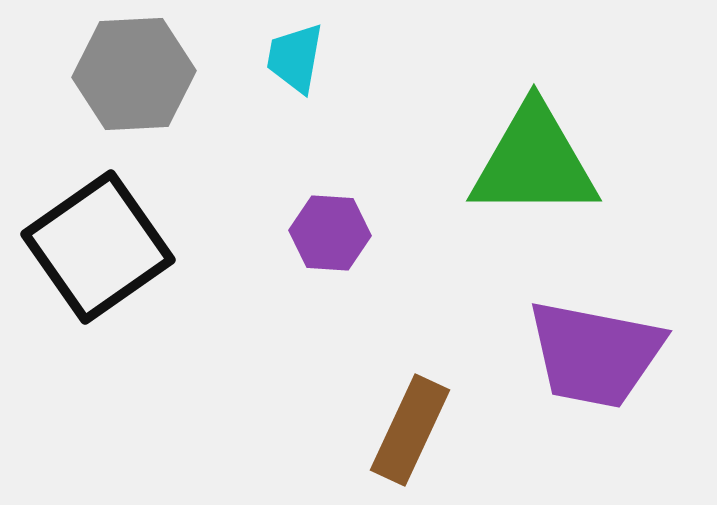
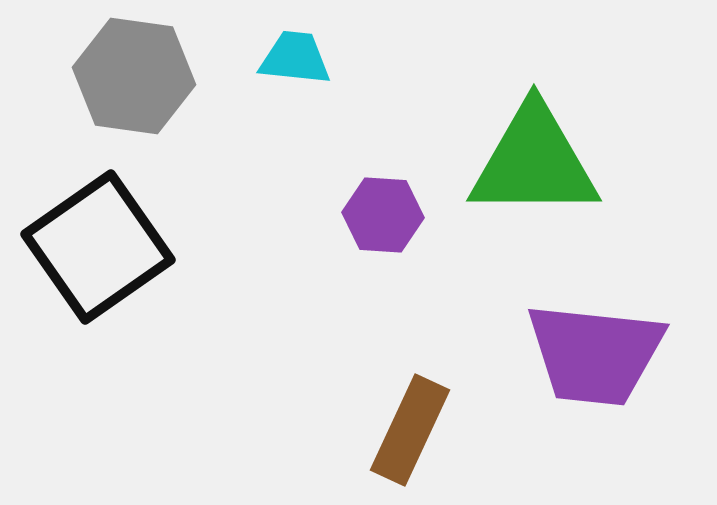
cyan trapezoid: rotated 86 degrees clockwise
gray hexagon: moved 2 px down; rotated 11 degrees clockwise
purple hexagon: moved 53 px right, 18 px up
purple trapezoid: rotated 5 degrees counterclockwise
